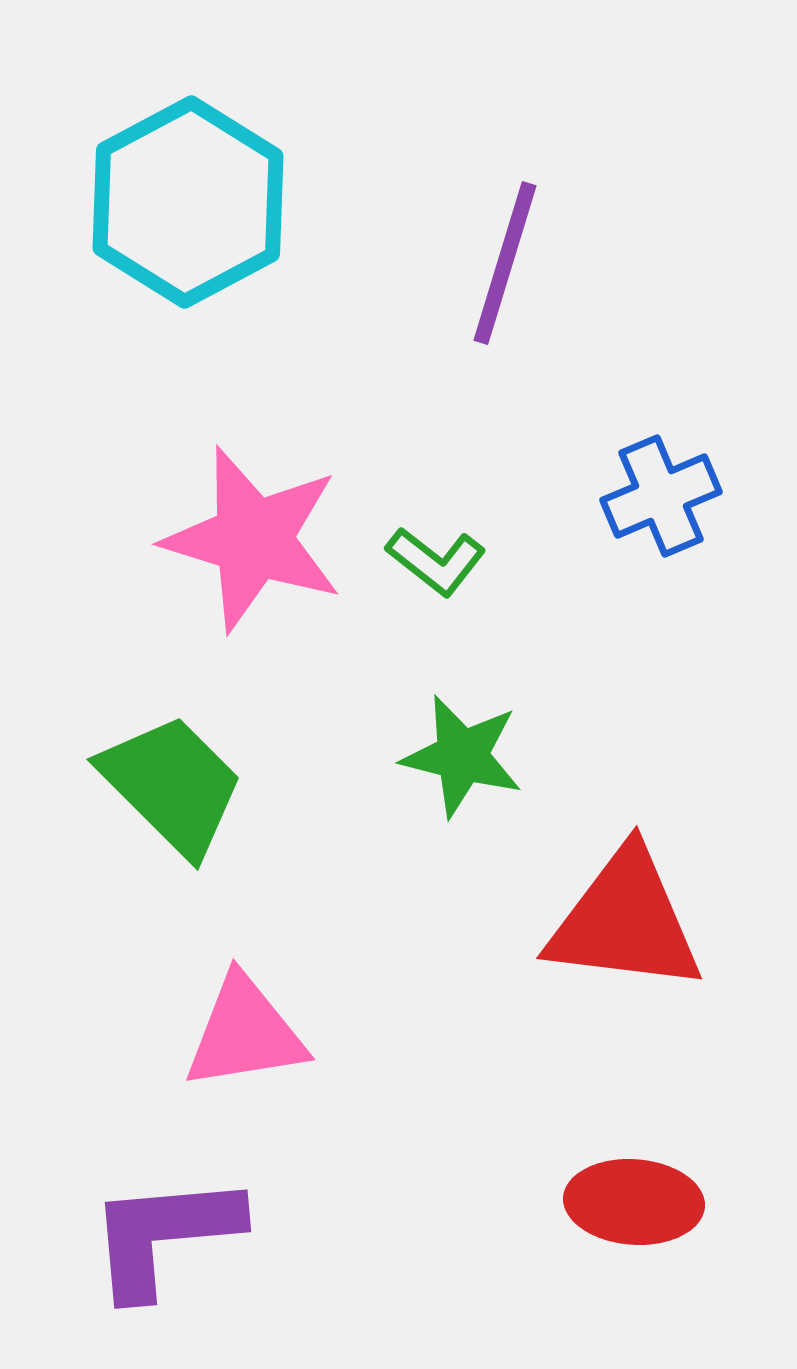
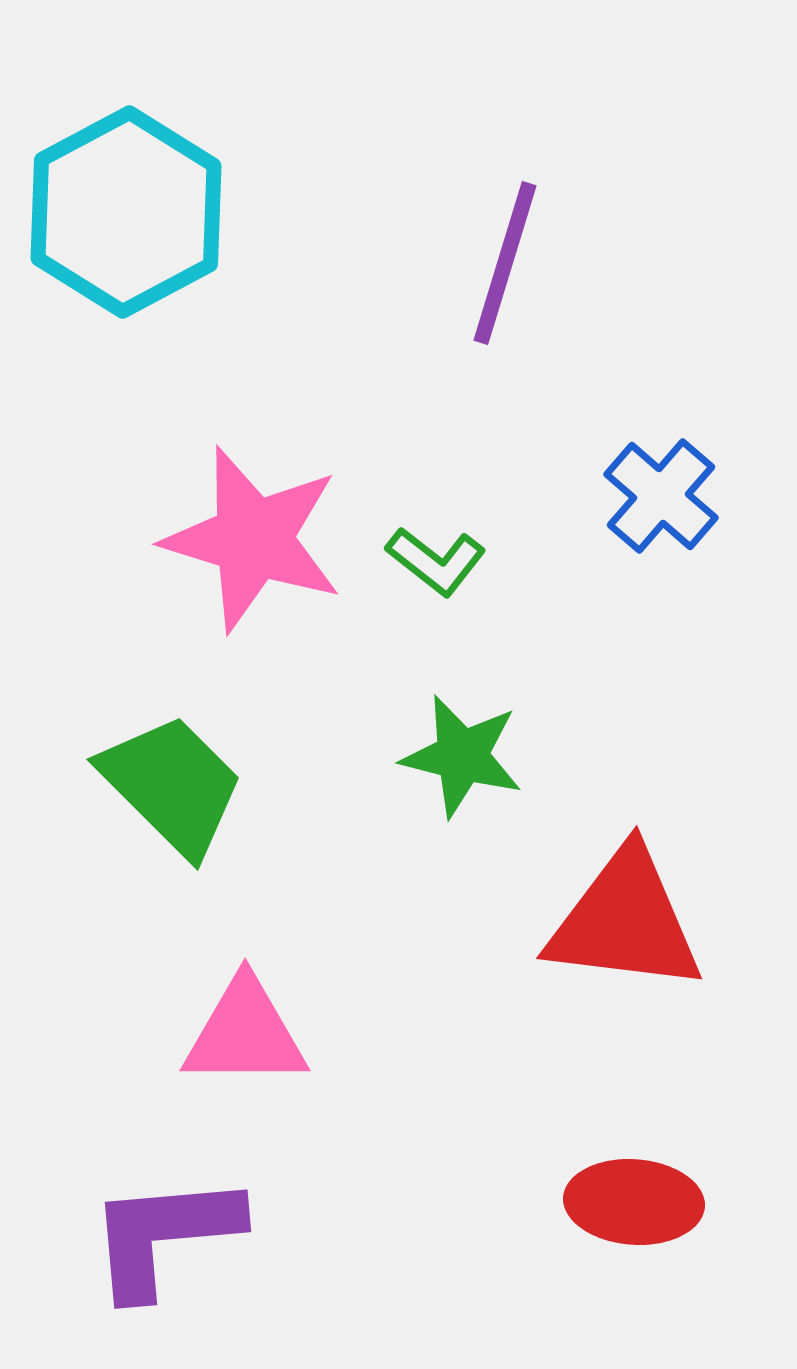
cyan hexagon: moved 62 px left, 10 px down
blue cross: rotated 26 degrees counterclockwise
pink triangle: rotated 9 degrees clockwise
